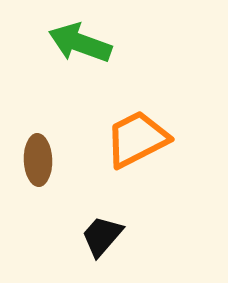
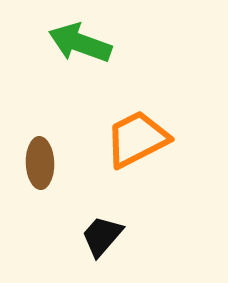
brown ellipse: moved 2 px right, 3 px down
